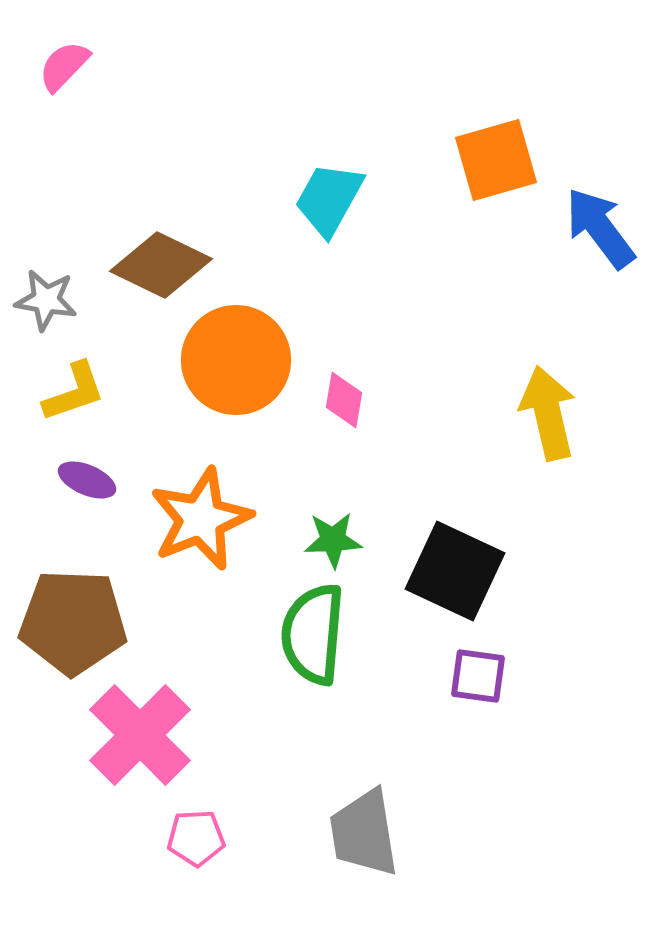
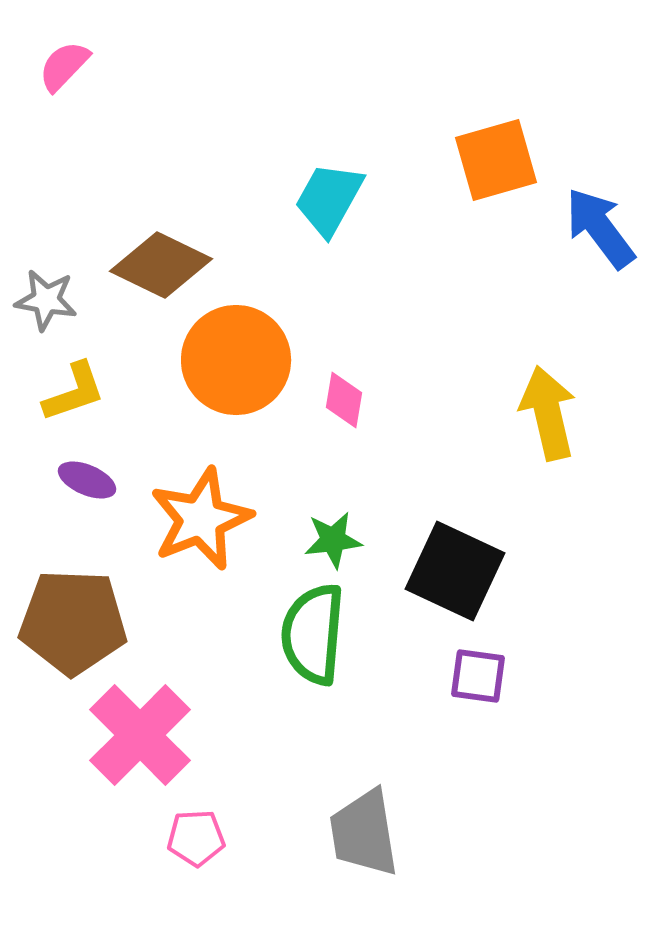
green star: rotated 4 degrees counterclockwise
